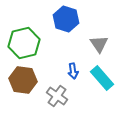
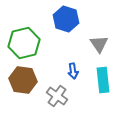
cyan rectangle: moved 1 px right, 2 px down; rotated 35 degrees clockwise
